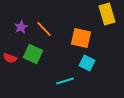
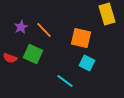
orange line: moved 1 px down
cyan line: rotated 54 degrees clockwise
